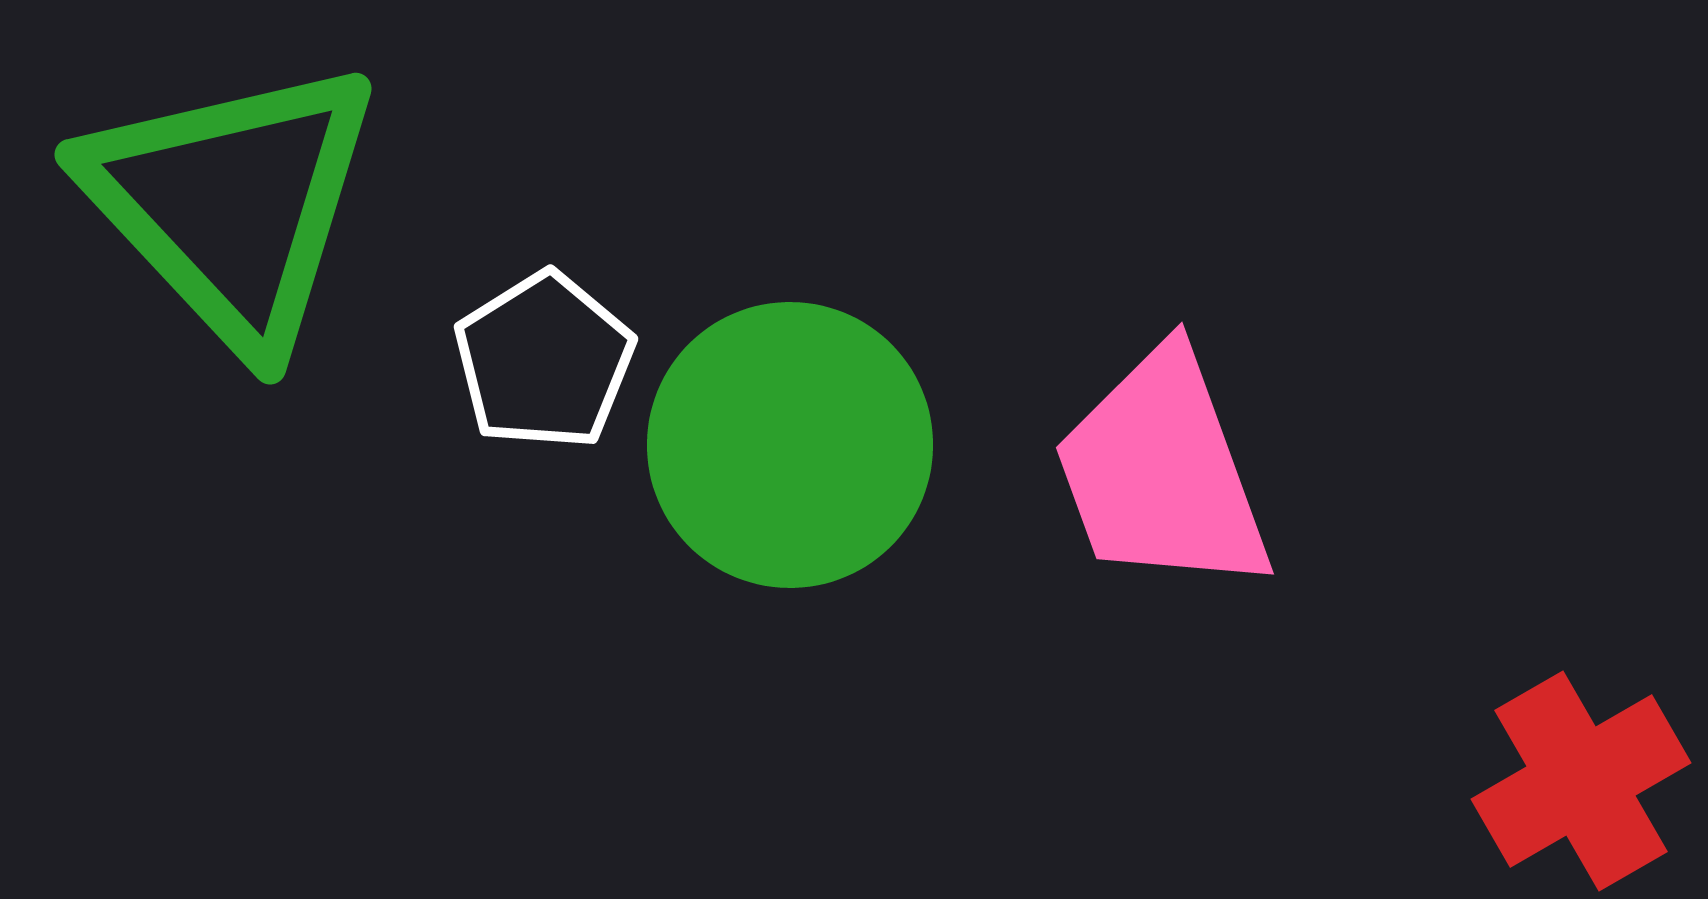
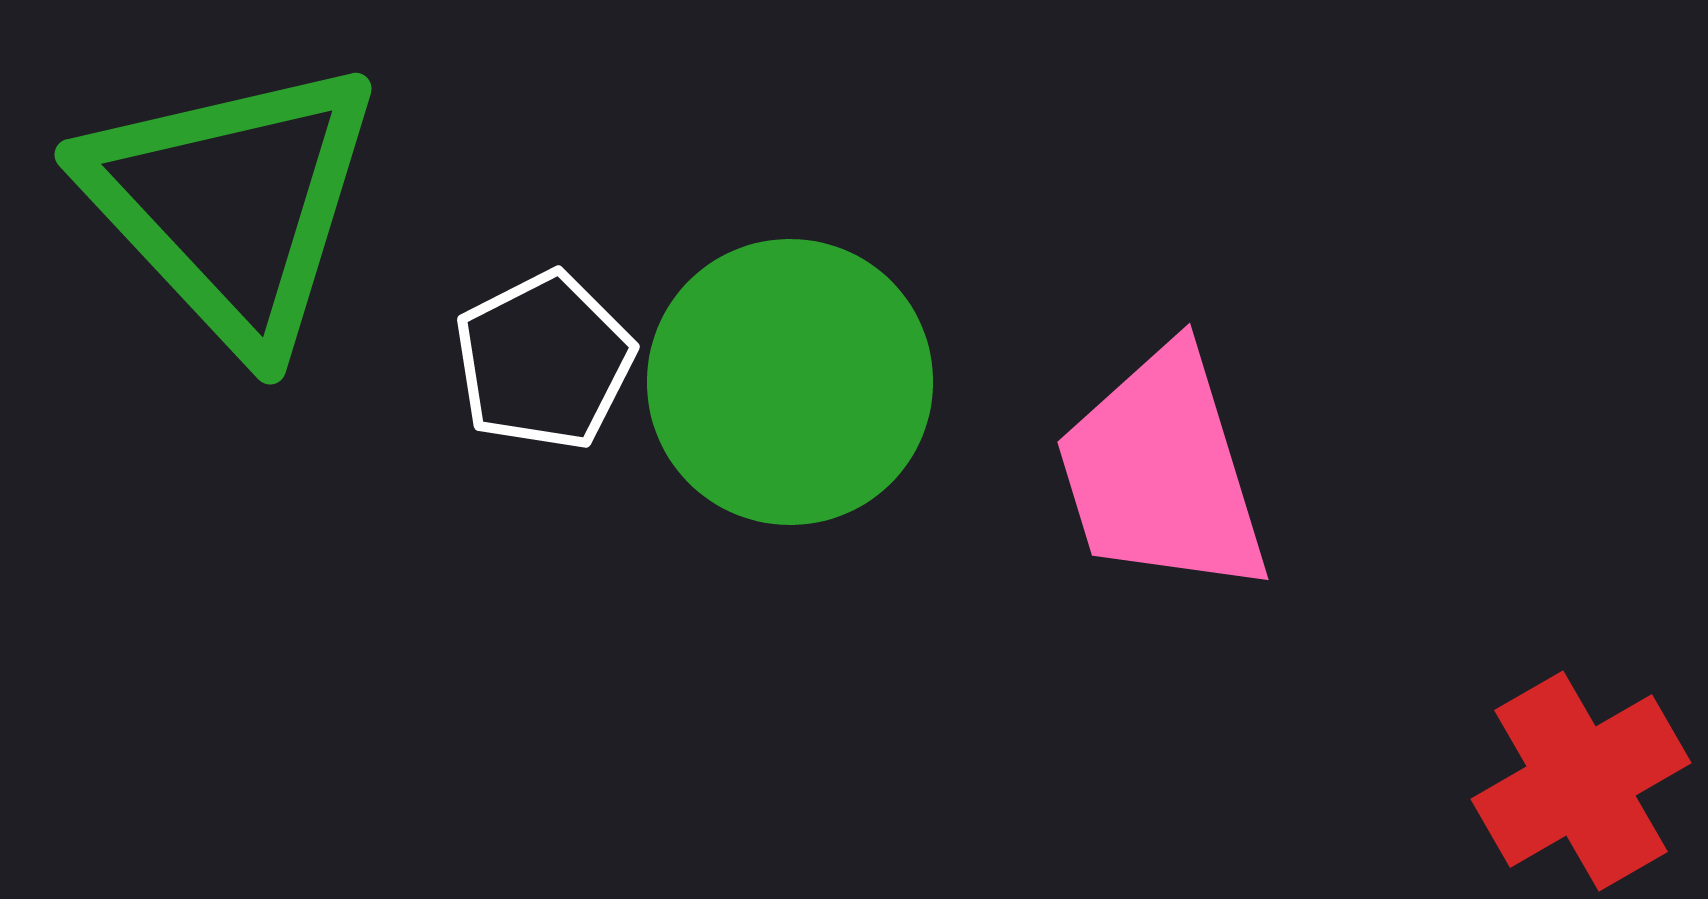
white pentagon: rotated 5 degrees clockwise
green circle: moved 63 px up
pink trapezoid: rotated 3 degrees clockwise
